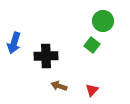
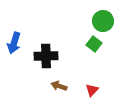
green square: moved 2 px right, 1 px up
